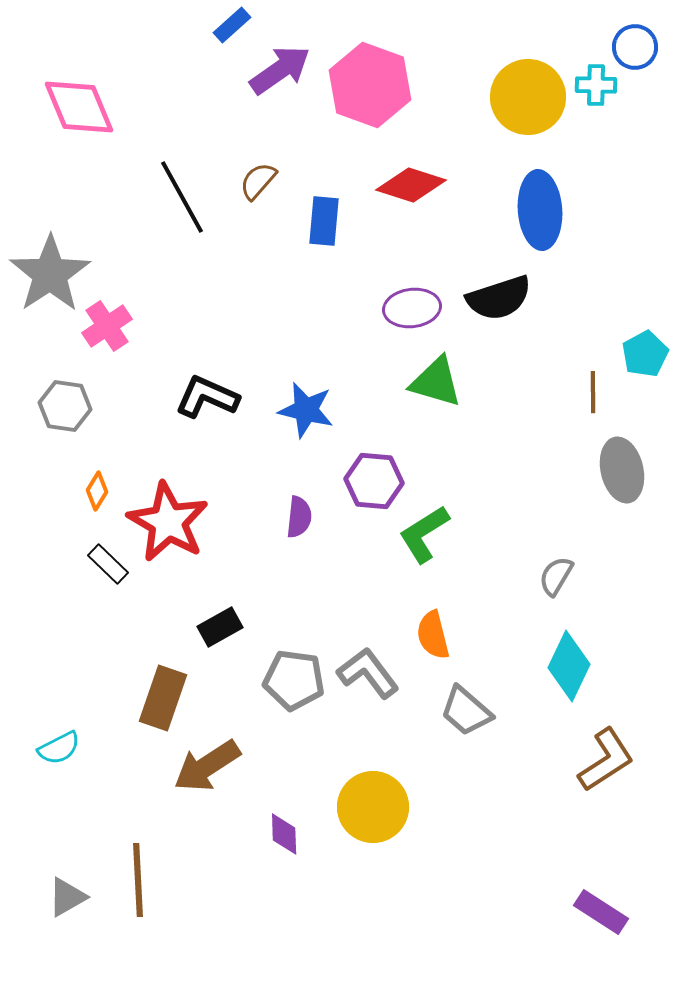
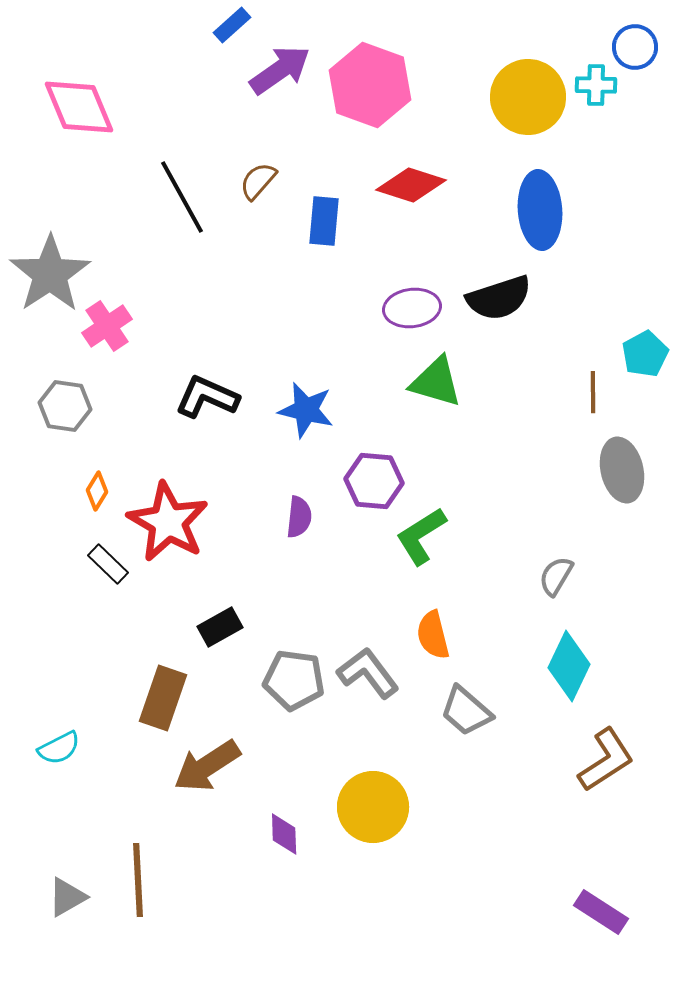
green L-shape at (424, 534): moved 3 px left, 2 px down
